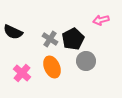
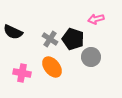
pink arrow: moved 5 px left, 1 px up
black pentagon: rotated 25 degrees counterclockwise
gray circle: moved 5 px right, 4 px up
orange ellipse: rotated 15 degrees counterclockwise
pink cross: rotated 30 degrees counterclockwise
